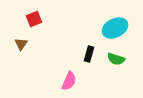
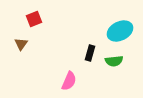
cyan ellipse: moved 5 px right, 3 px down
black rectangle: moved 1 px right, 1 px up
green semicircle: moved 2 px left, 2 px down; rotated 24 degrees counterclockwise
